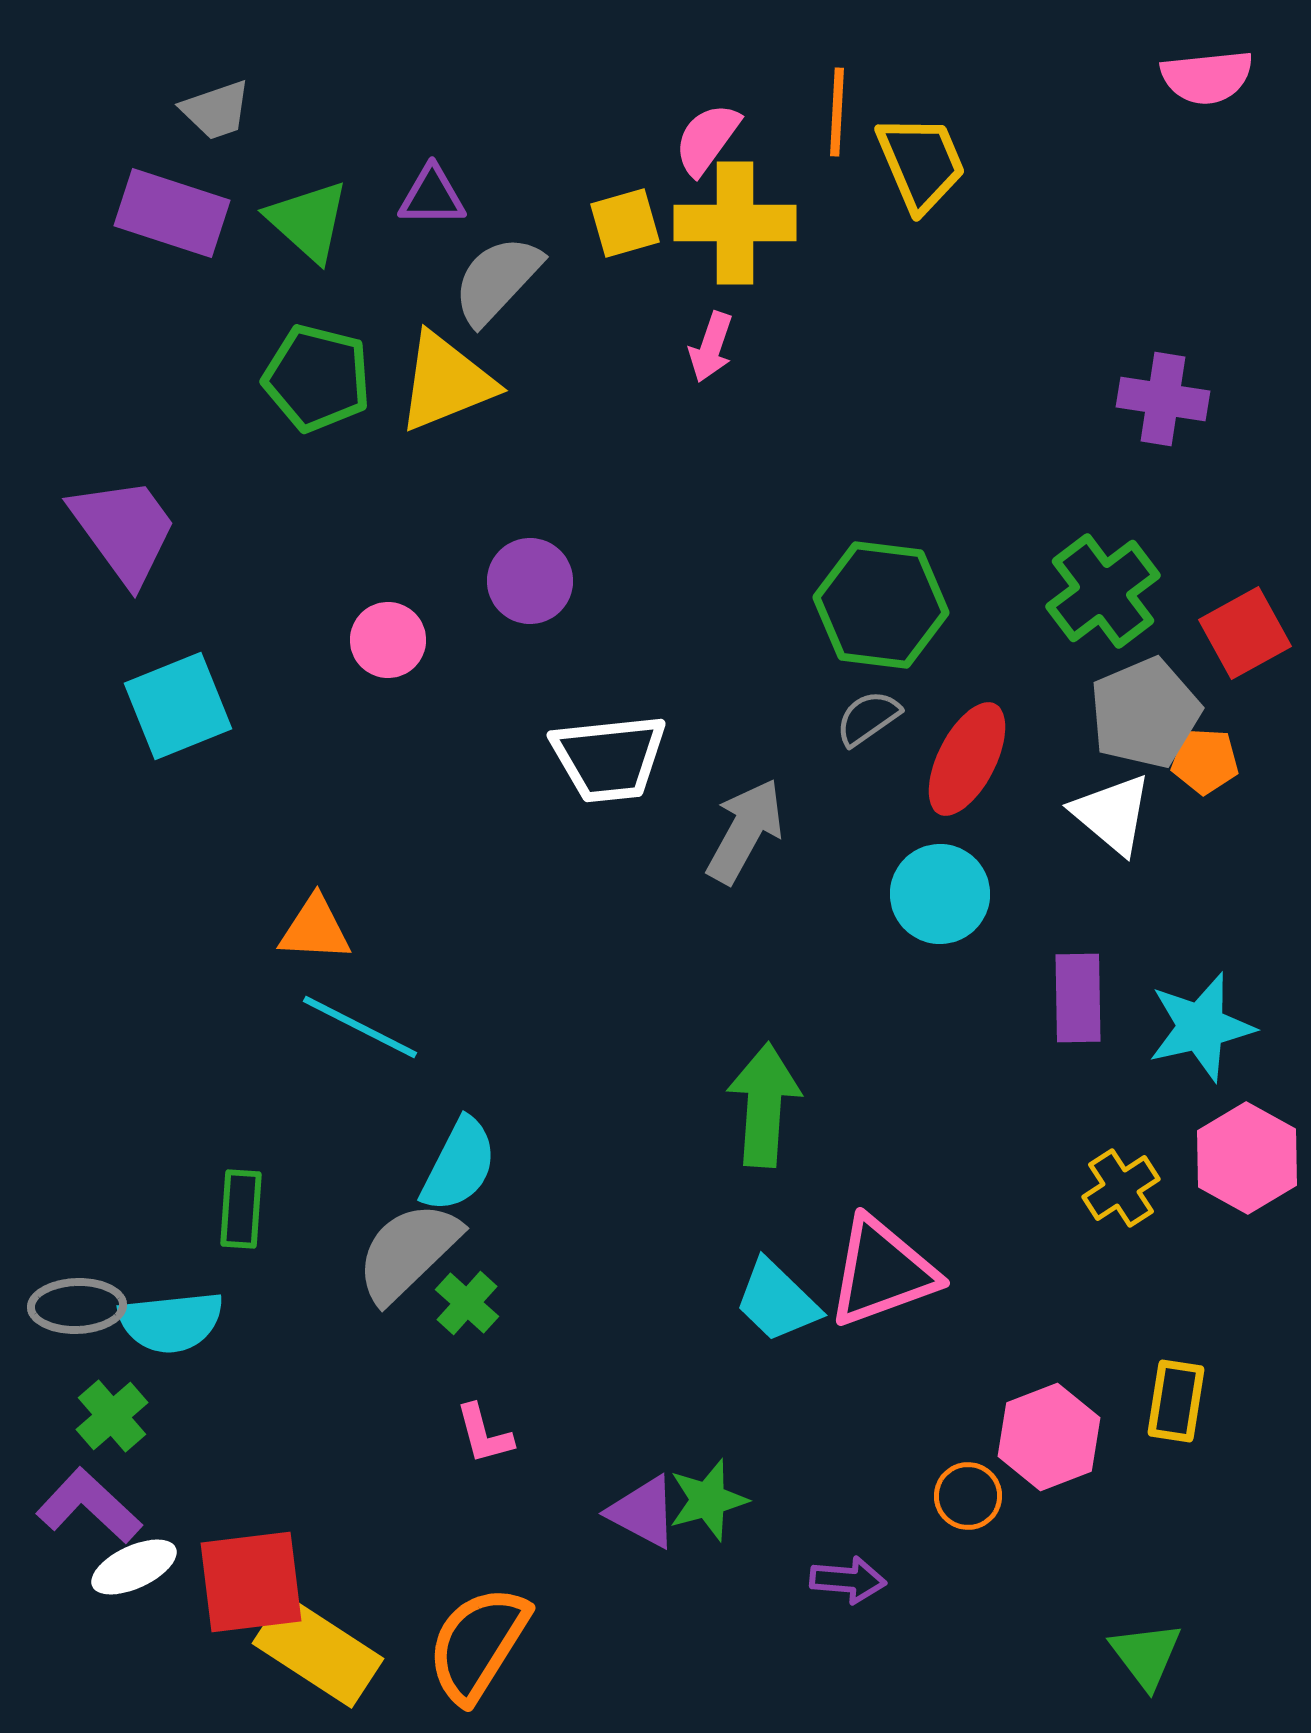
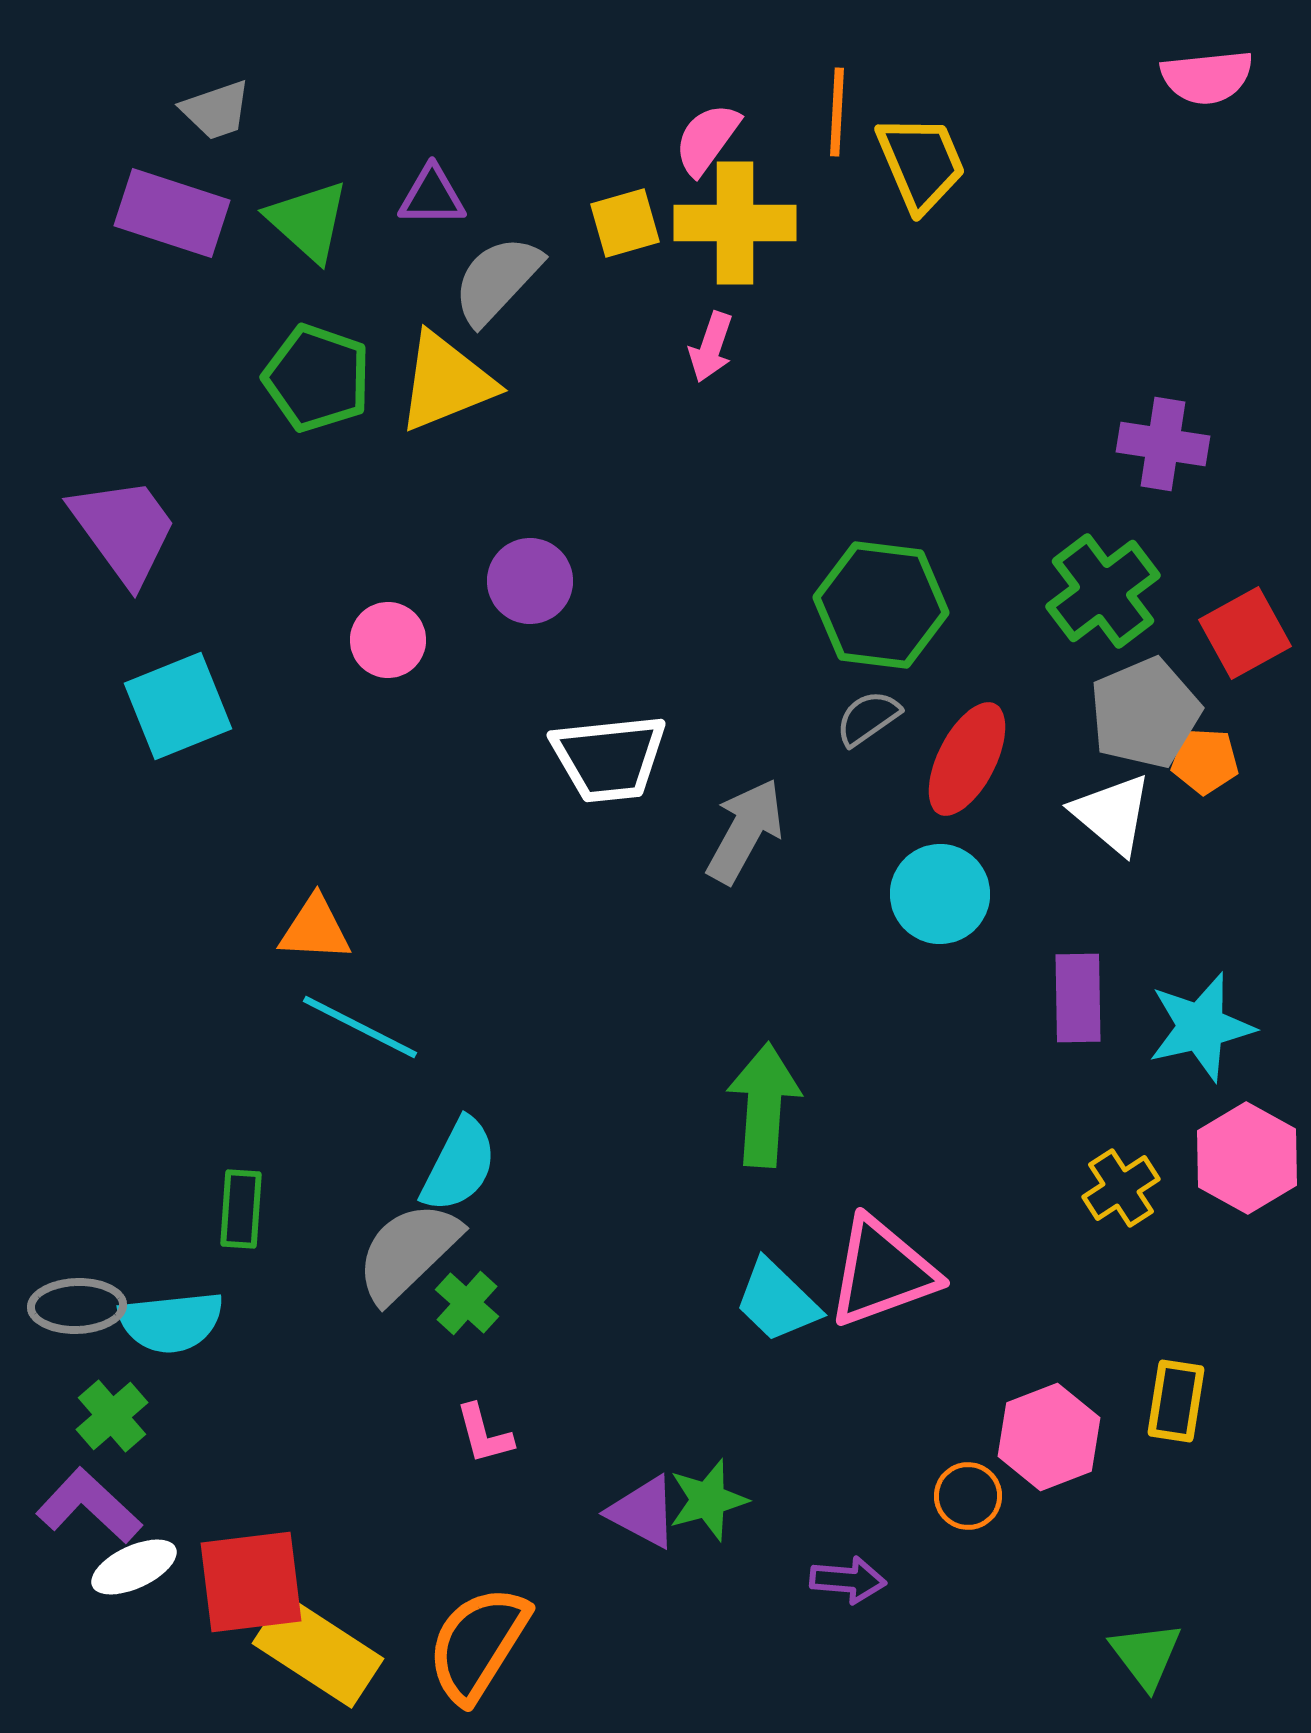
green pentagon at (317, 378): rotated 5 degrees clockwise
purple cross at (1163, 399): moved 45 px down
